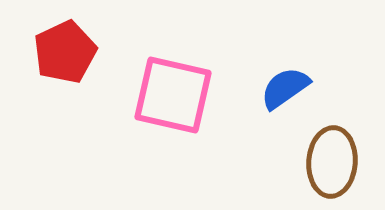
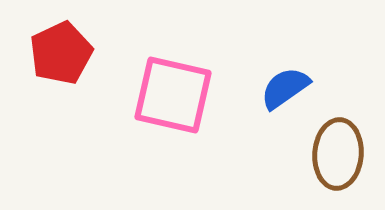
red pentagon: moved 4 px left, 1 px down
brown ellipse: moved 6 px right, 8 px up
